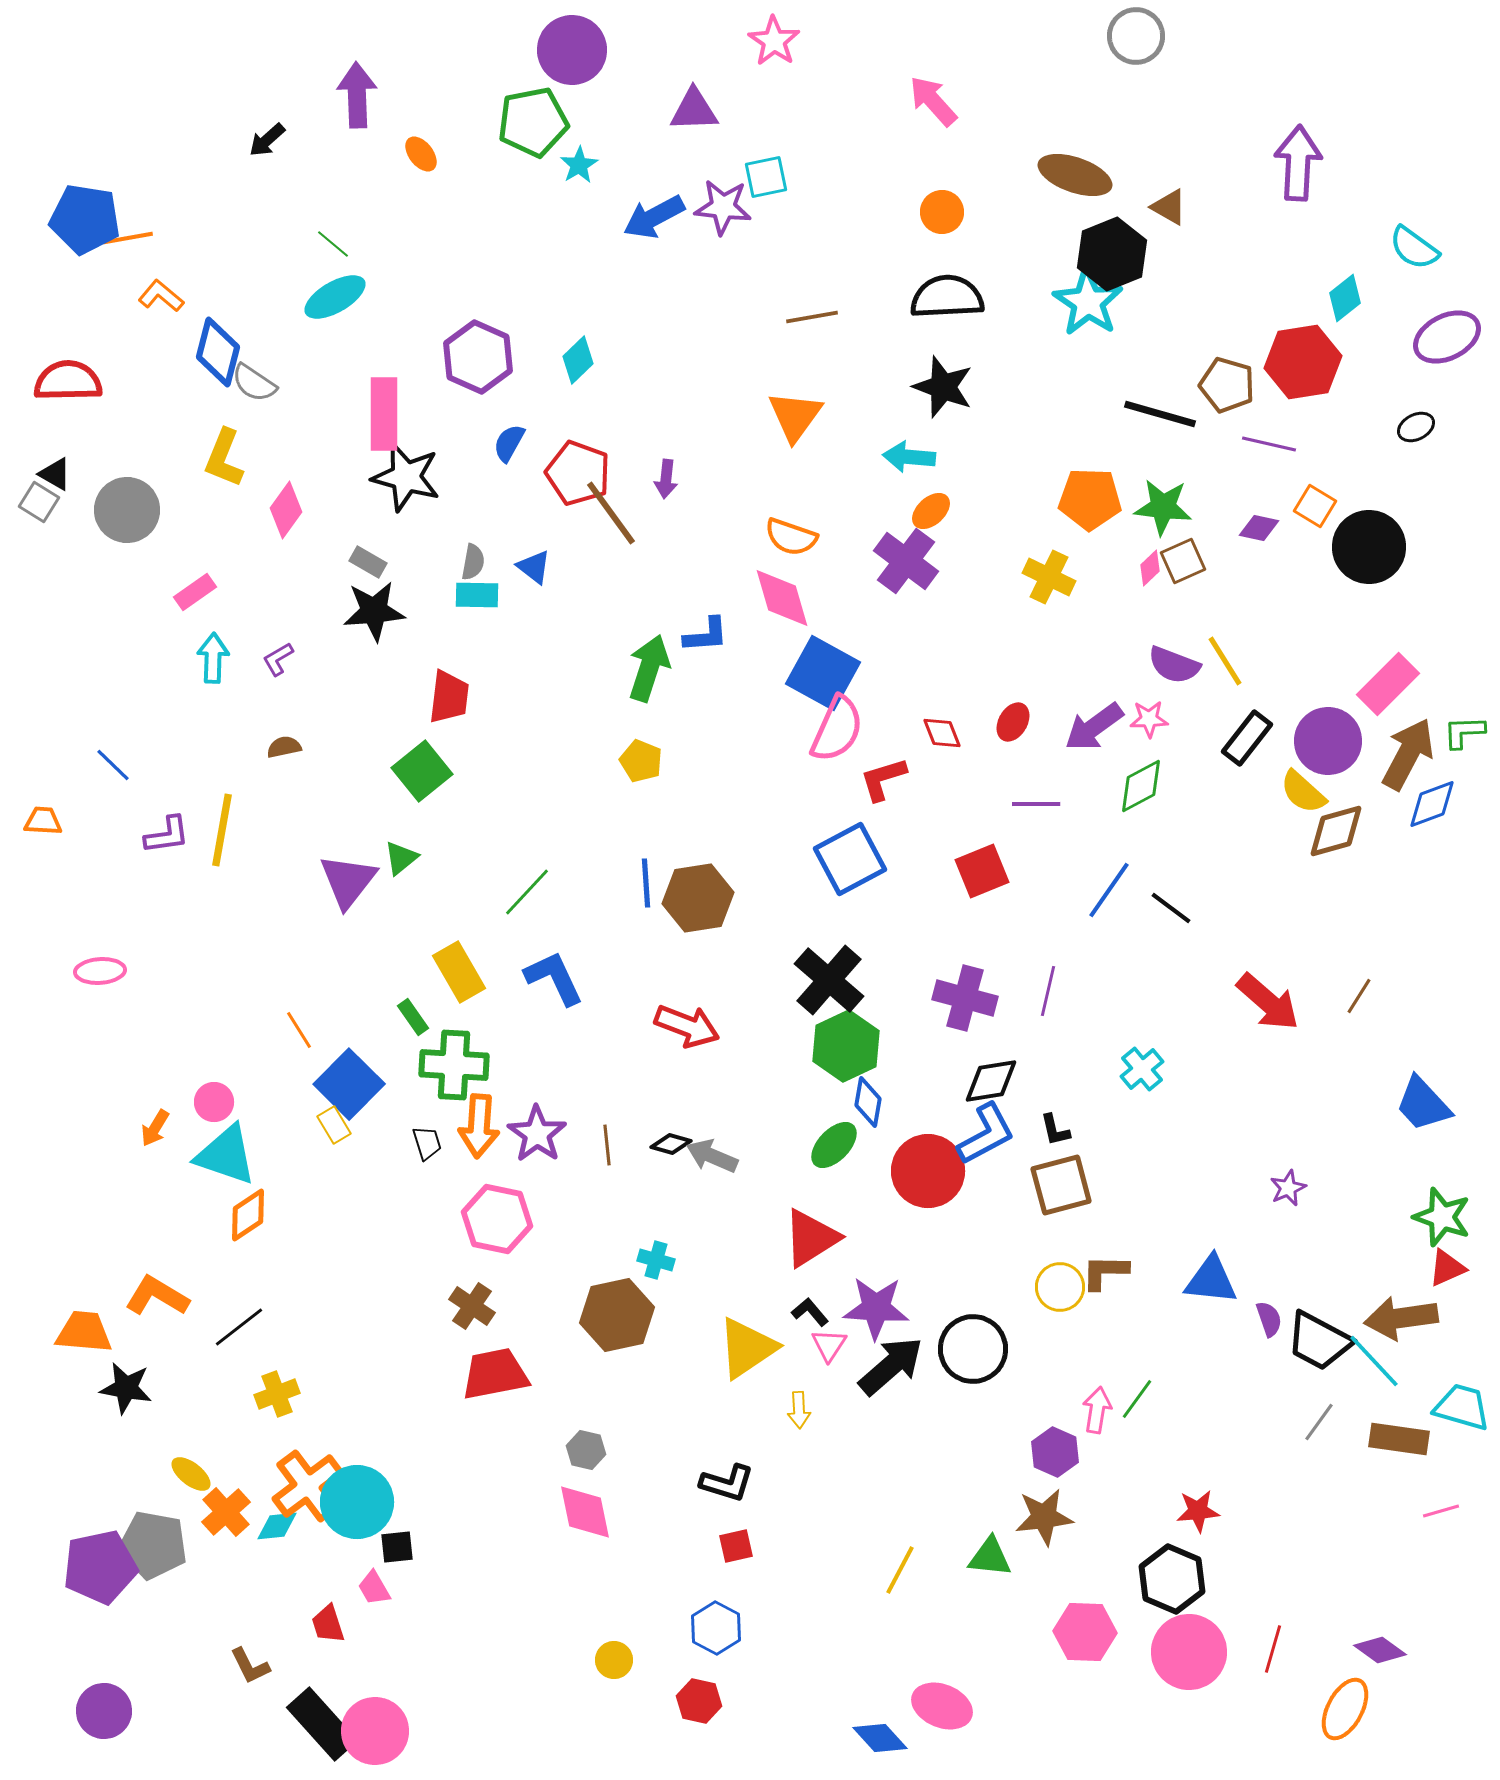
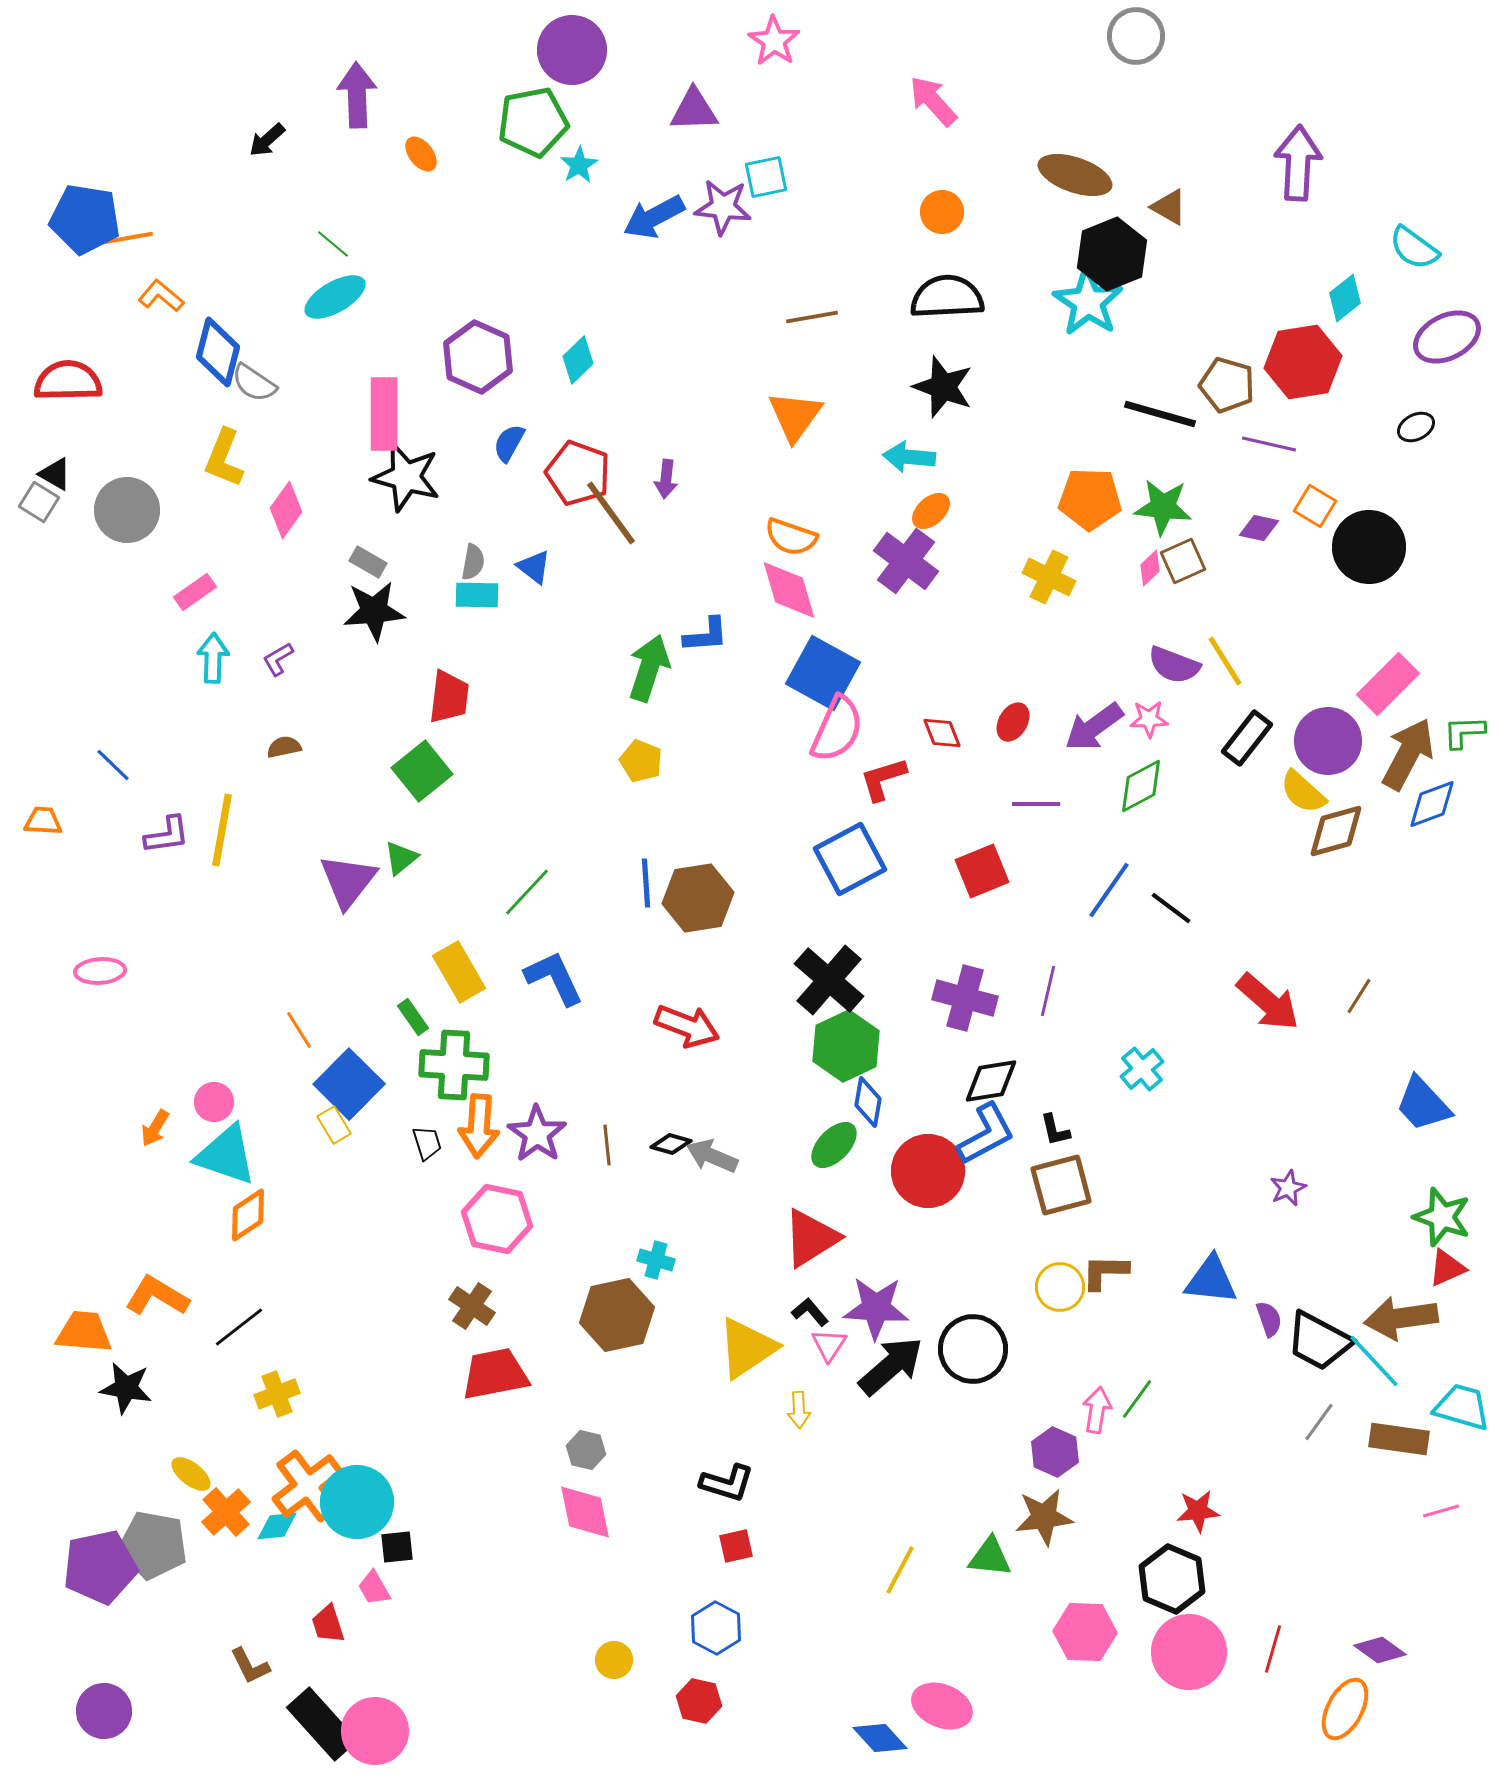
pink diamond at (782, 598): moved 7 px right, 8 px up
